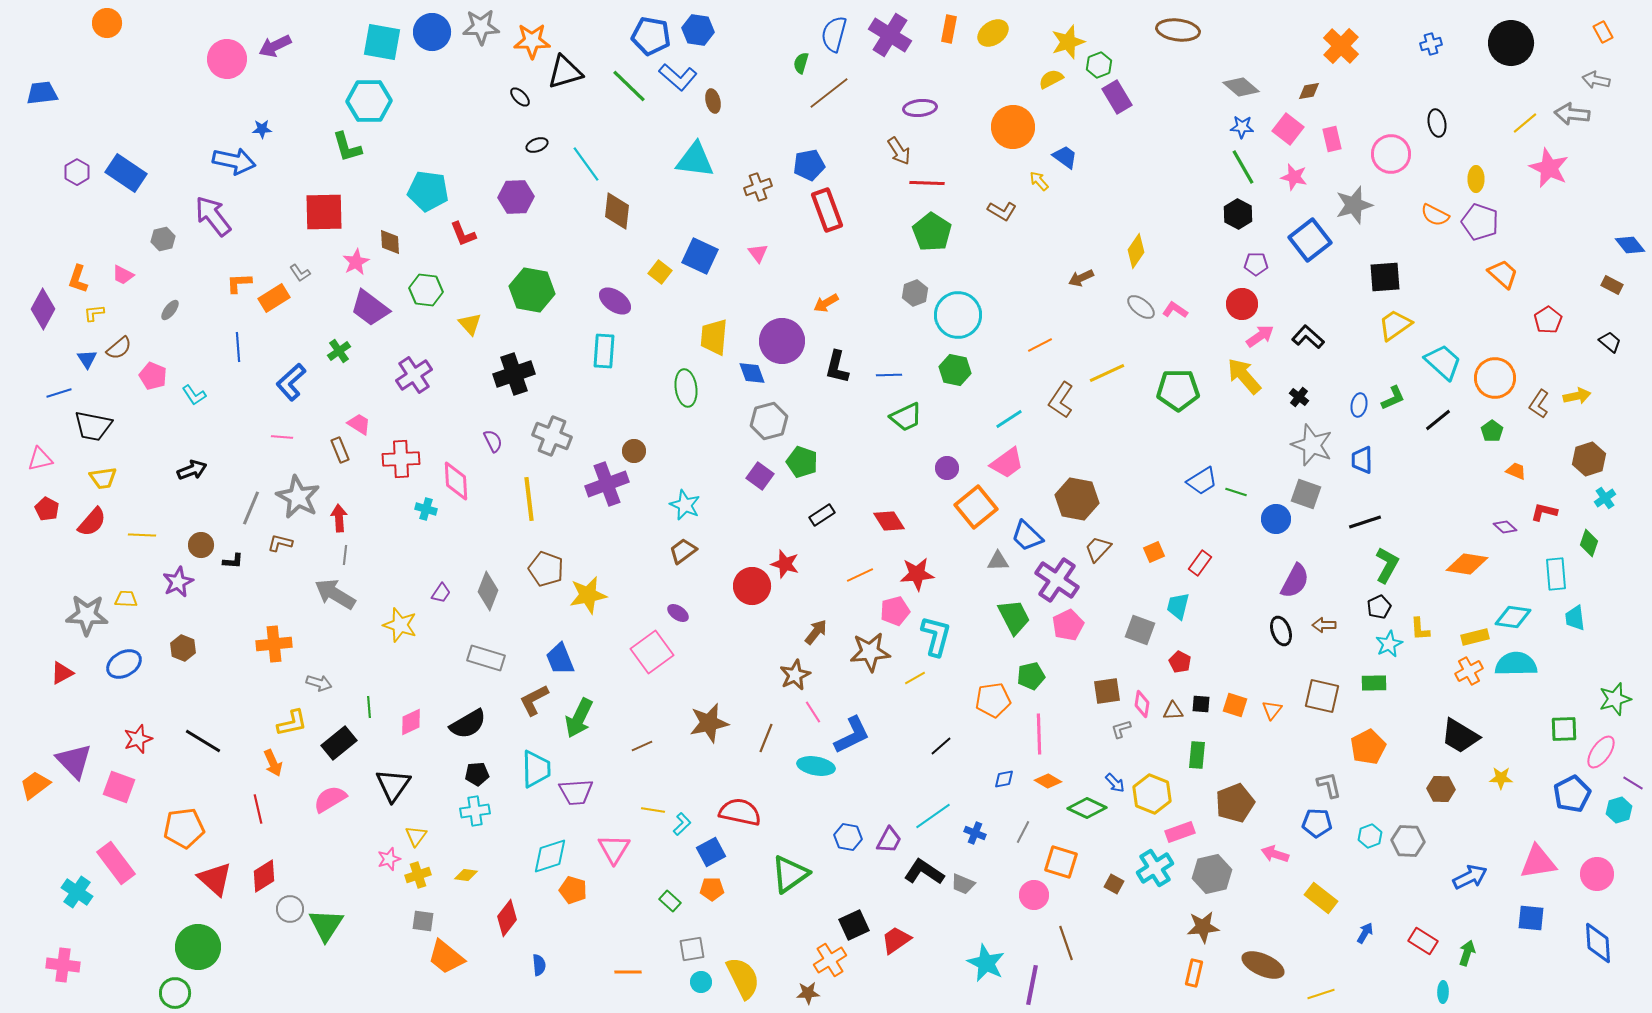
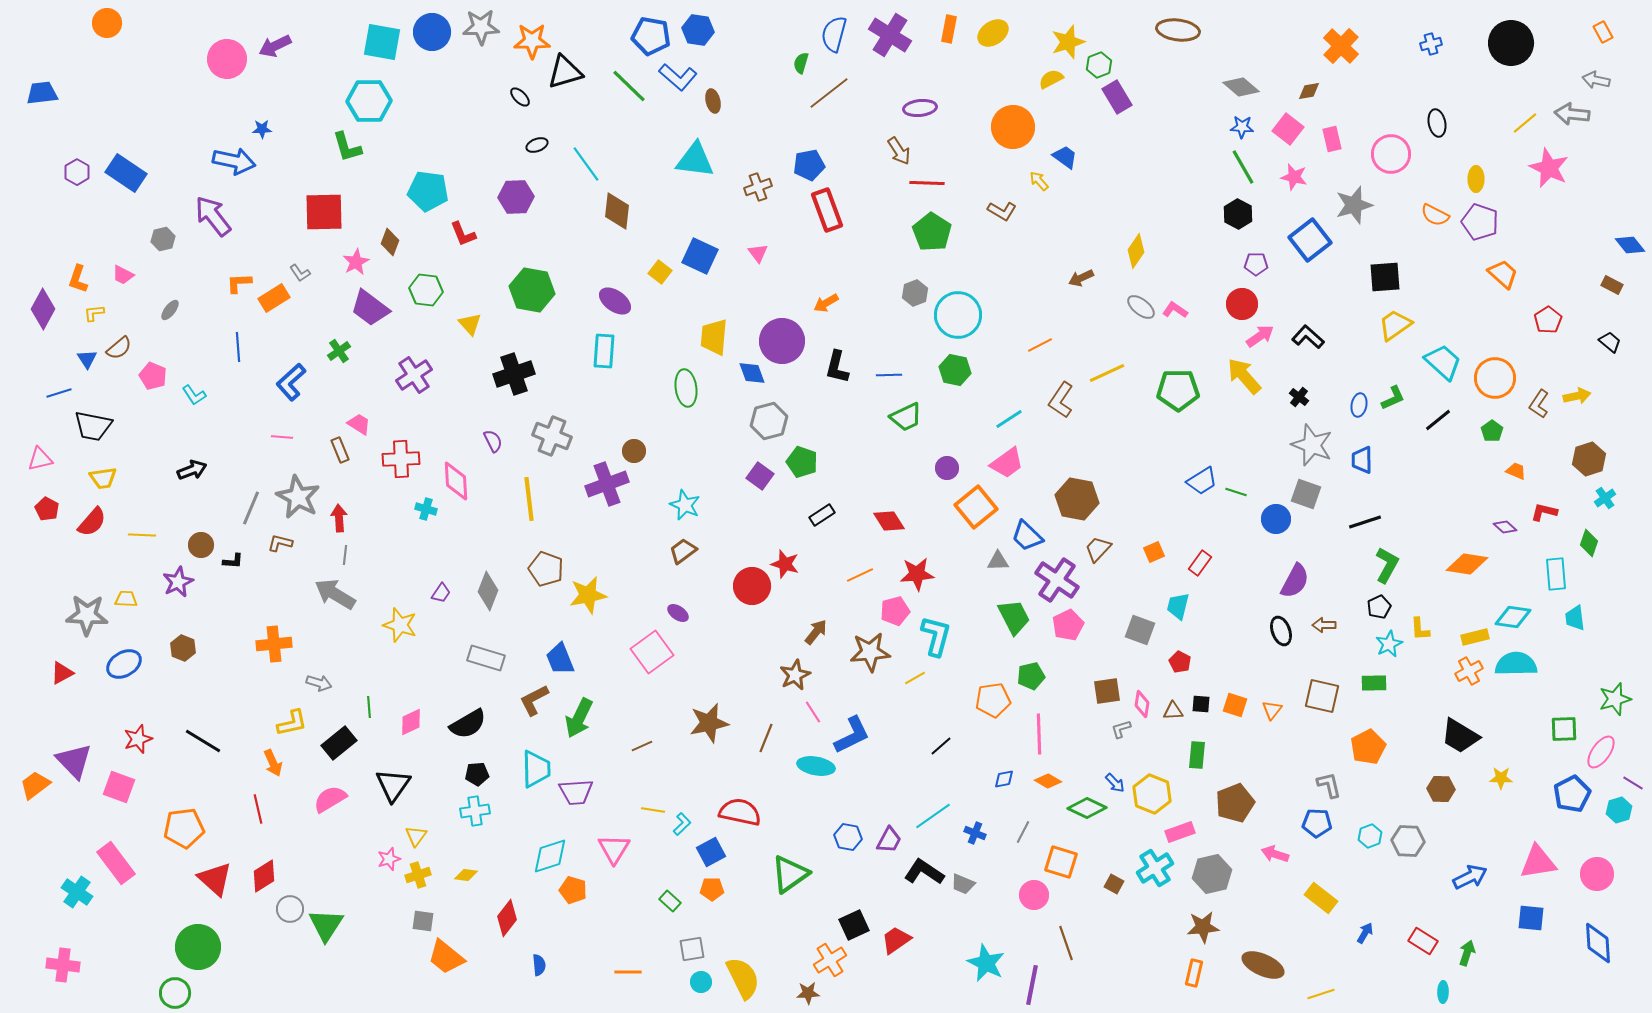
brown diamond at (390, 242): rotated 24 degrees clockwise
